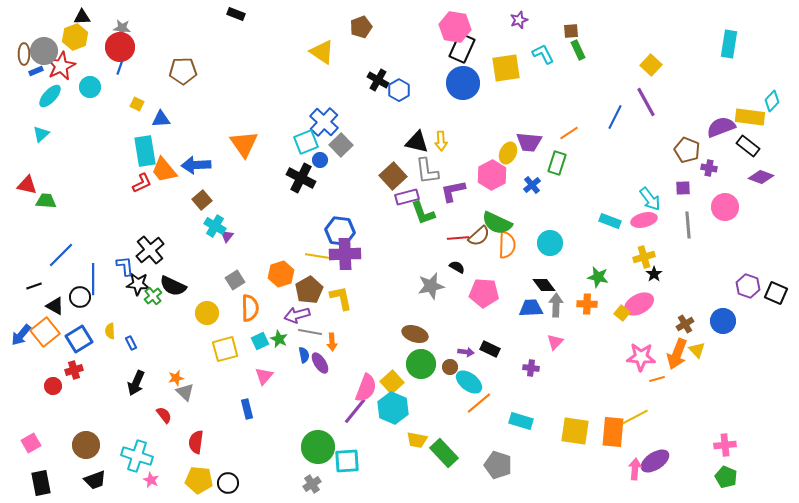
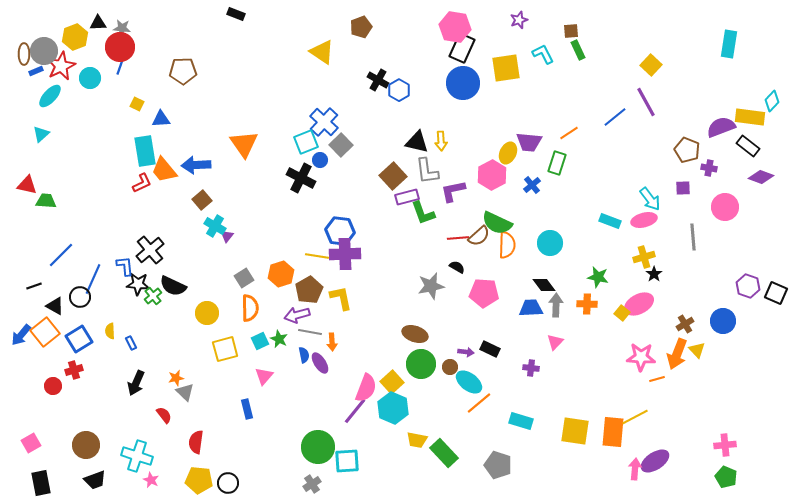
black triangle at (82, 17): moved 16 px right, 6 px down
cyan circle at (90, 87): moved 9 px up
blue line at (615, 117): rotated 25 degrees clockwise
gray line at (688, 225): moved 5 px right, 12 px down
blue line at (93, 279): rotated 24 degrees clockwise
gray square at (235, 280): moved 9 px right, 2 px up
